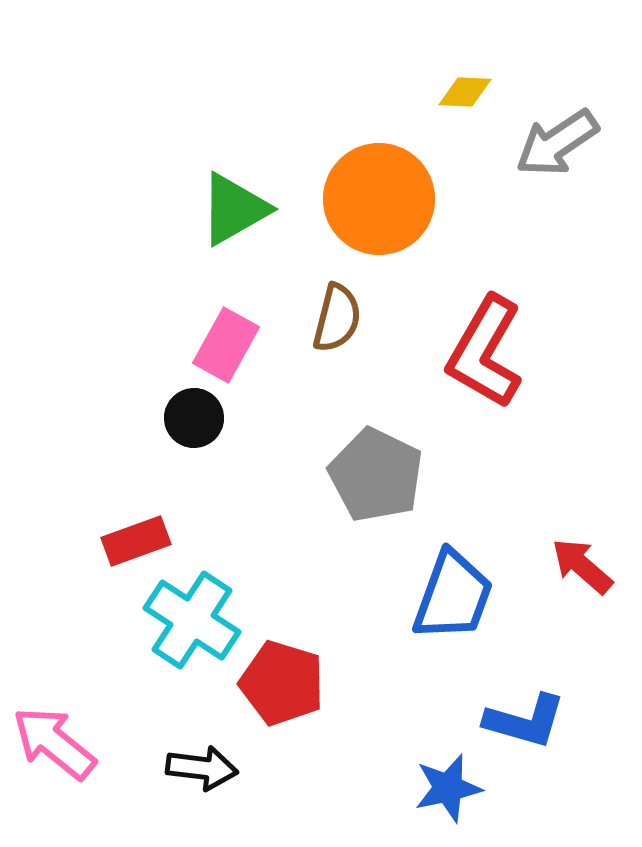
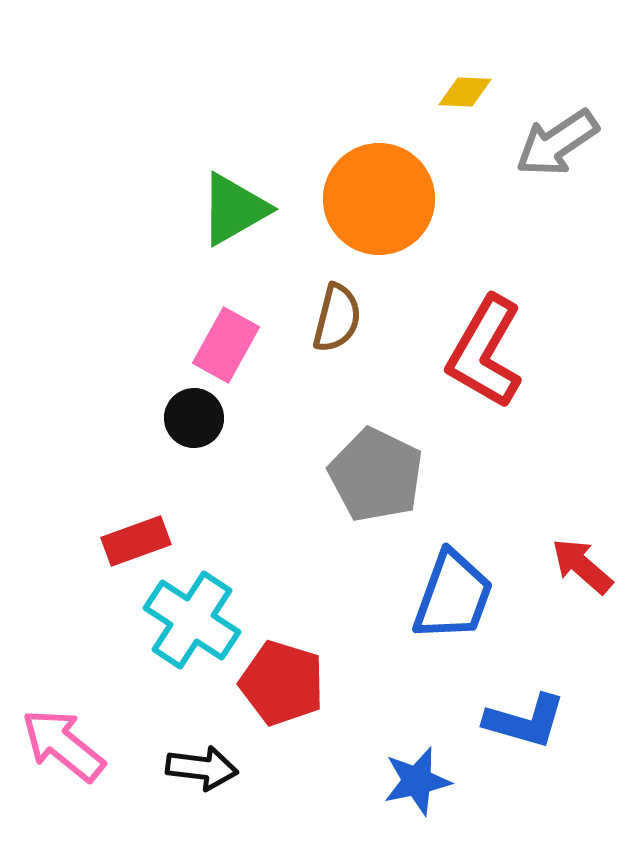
pink arrow: moved 9 px right, 2 px down
blue star: moved 31 px left, 7 px up
